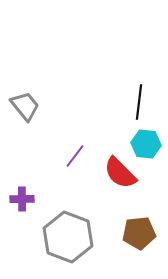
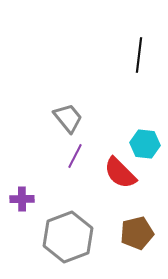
black line: moved 47 px up
gray trapezoid: moved 43 px right, 12 px down
cyan hexagon: moved 1 px left
purple line: rotated 10 degrees counterclockwise
brown pentagon: moved 2 px left; rotated 8 degrees counterclockwise
gray hexagon: rotated 18 degrees clockwise
